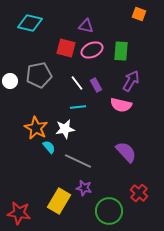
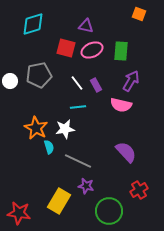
cyan diamond: moved 3 px right, 1 px down; rotated 30 degrees counterclockwise
cyan semicircle: rotated 24 degrees clockwise
purple star: moved 2 px right, 2 px up
red cross: moved 3 px up; rotated 18 degrees clockwise
